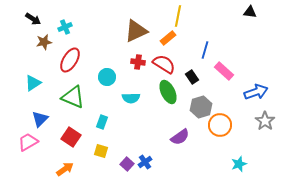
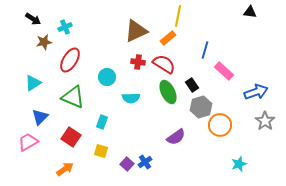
black rectangle: moved 8 px down
blue triangle: moved 2 px up
purple semicircle: moved 4 px left
